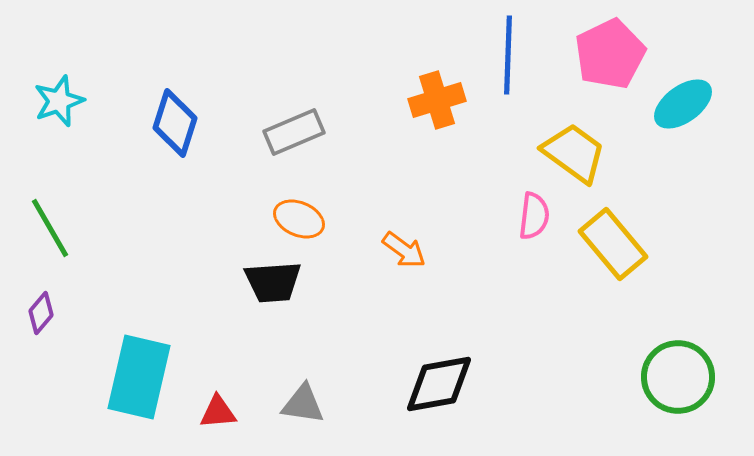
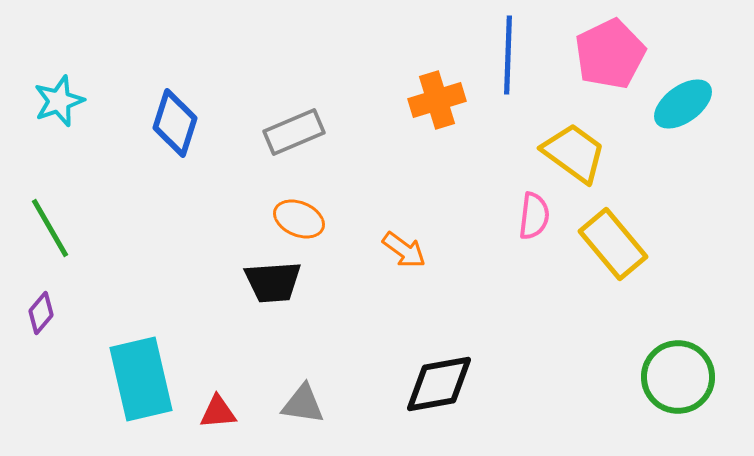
cyan rectangle: moved 2 px right, 2 px down; rotated 26 degrees counterclockwise
